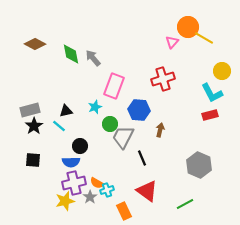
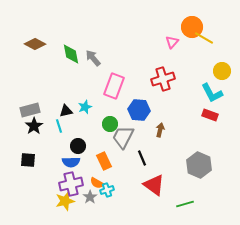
orange circle: moved 4 px right
cyan star: moved 10 px left
red rectangle: rotated 35 degrees clockwise
cyan line: rotated 32 degrees clockwise
black circle: moved 2 px left
black square: moved 5 px left
purple cross: moved 3 px left, 1 px down
red triangle: moved 7 px right, 6 px up
green line: rotated 12 degrees clockwise
orange rectangle: moved 20 px left, 50 px up
